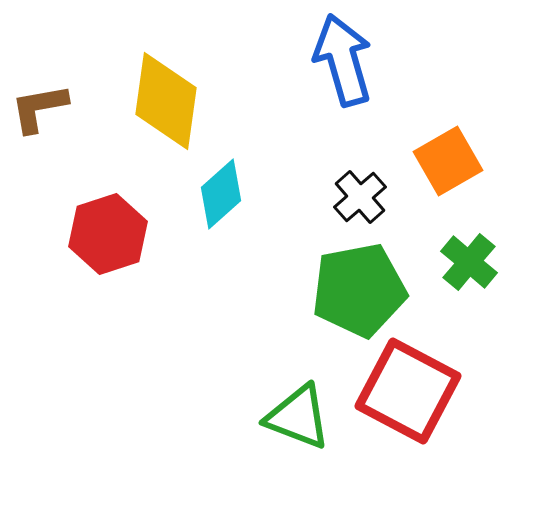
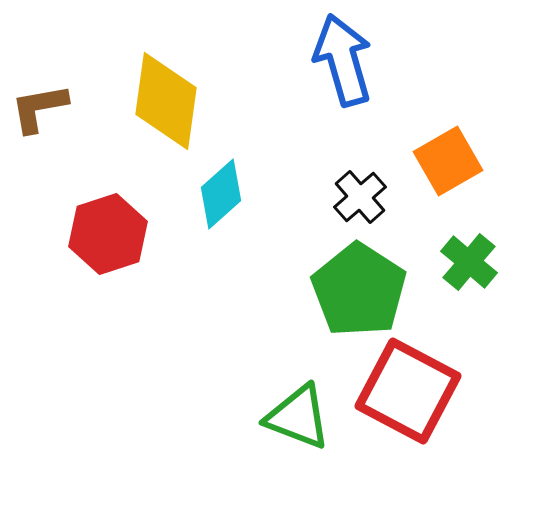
green pentagon: rotated 28 degrees counterclockwise
